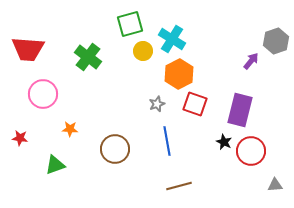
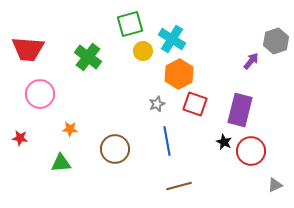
pink circle: moved 3 px left
green triangle: moved 6 px right, 2 px up; rotated 15 degrees clockwise
gray triangle: rotated 21 degrees counterclockwise
